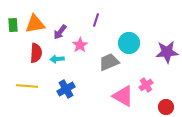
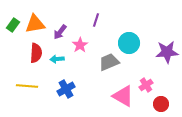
green rectangle: rotated 40 degrees clockwise
red circle: moved 5 px left, 3 px up
